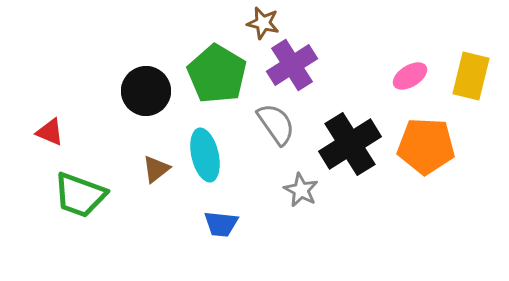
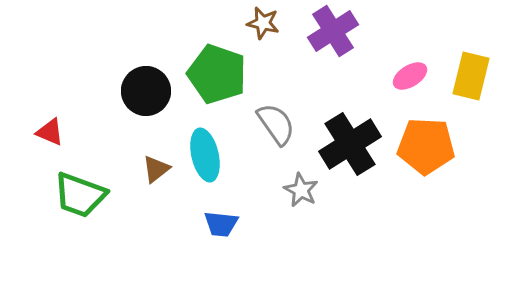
purple cross: moved 41 px right, 34 px up
green pentagon: rotated 12 degrees counterclockwise
